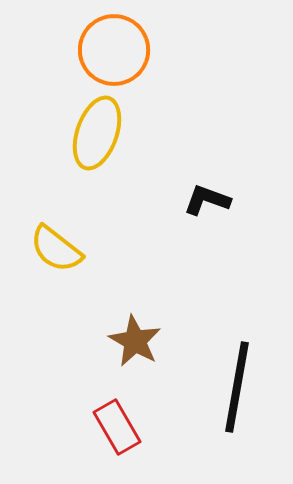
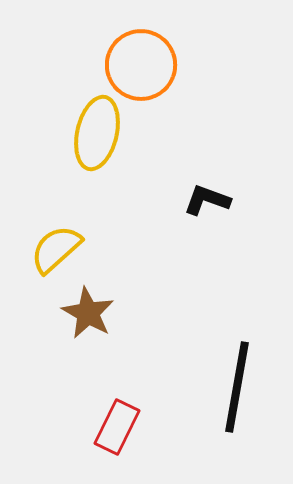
orange circle: moved 27 px right, 15 px down
yellow ellipse: rotated 6 degrees counterclockwise
yellow semicircle: rotated 100 degrees clockwise
brown star: moved 47 px left, 28 px up
red rectangle: rotated 56 degrees clockwise
